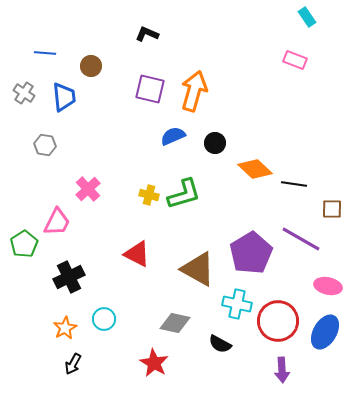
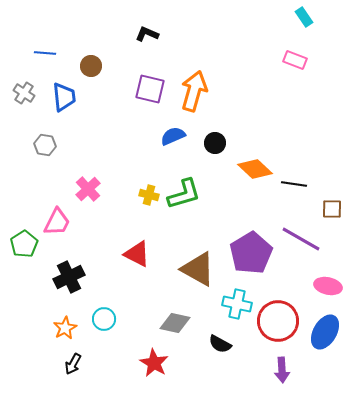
cyan rectangle: moved 3 px left
